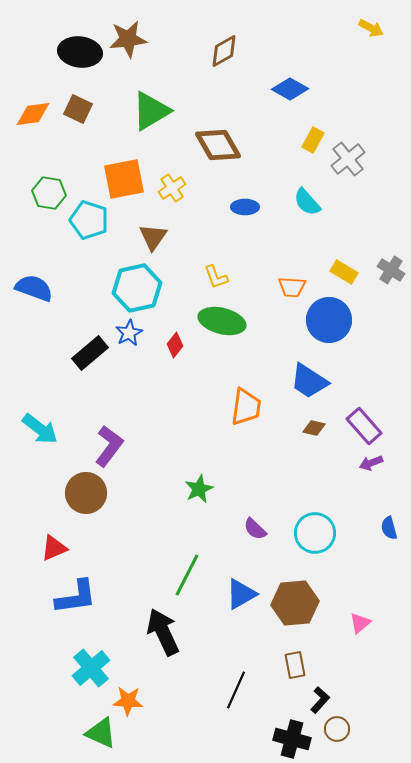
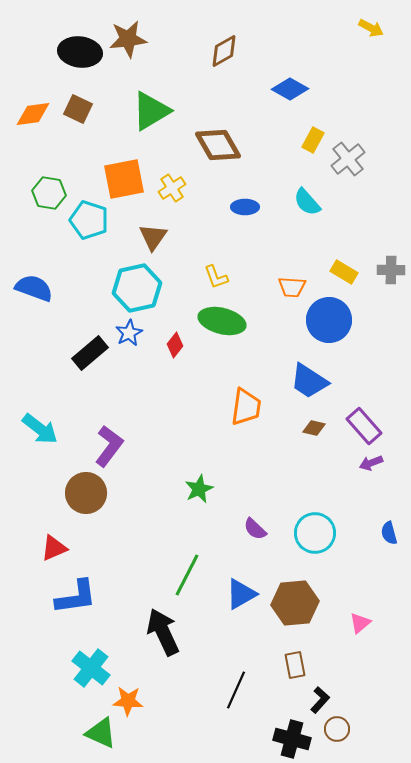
gray cross at (391, 270): rotated 32 degrees counterclockwise
blue semicircle at (389, 528): moved 5 px down
cyan cross at (91, 668): rotated 12 degrees counterclockwise
